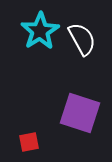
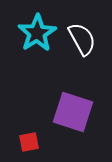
cyan star: moved 3 px left, 2 px down
purple square: moved 7 px left, 1 px up
